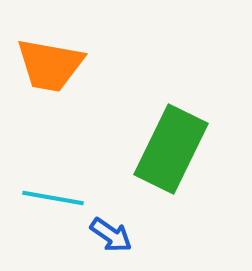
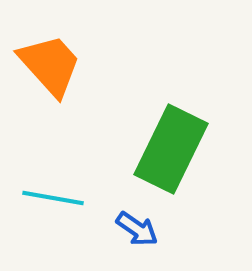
orange trapezoid: rotated 142 degrees counterclockwise
blue arrow: moved 26 px right, 6 px up
